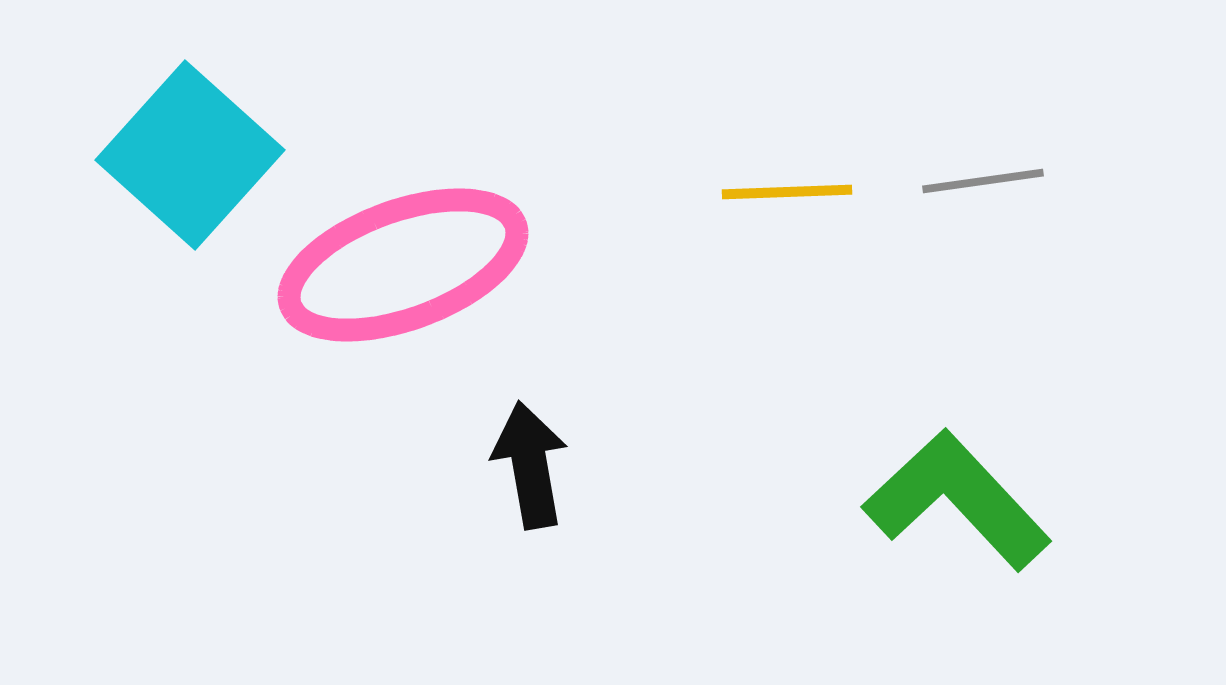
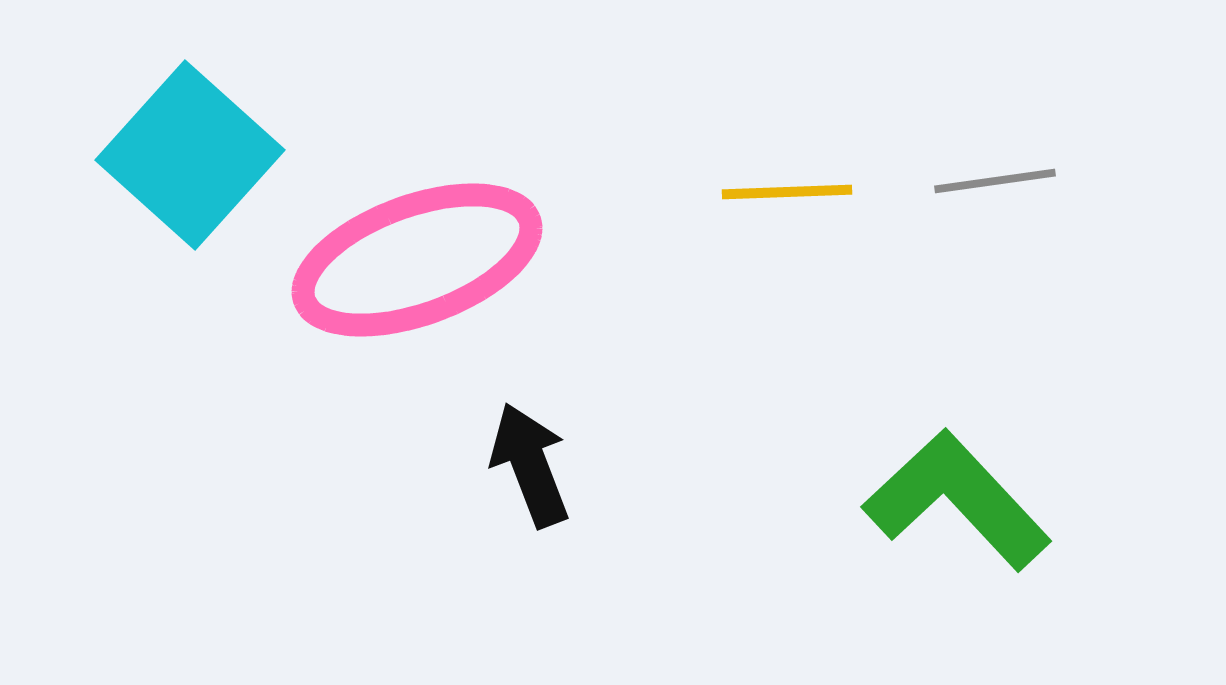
gray line: moved 12 px right
pink ellipse: moved 14 px right, 5 px up
black arrow: rotated 11 degrees counterclockwise
